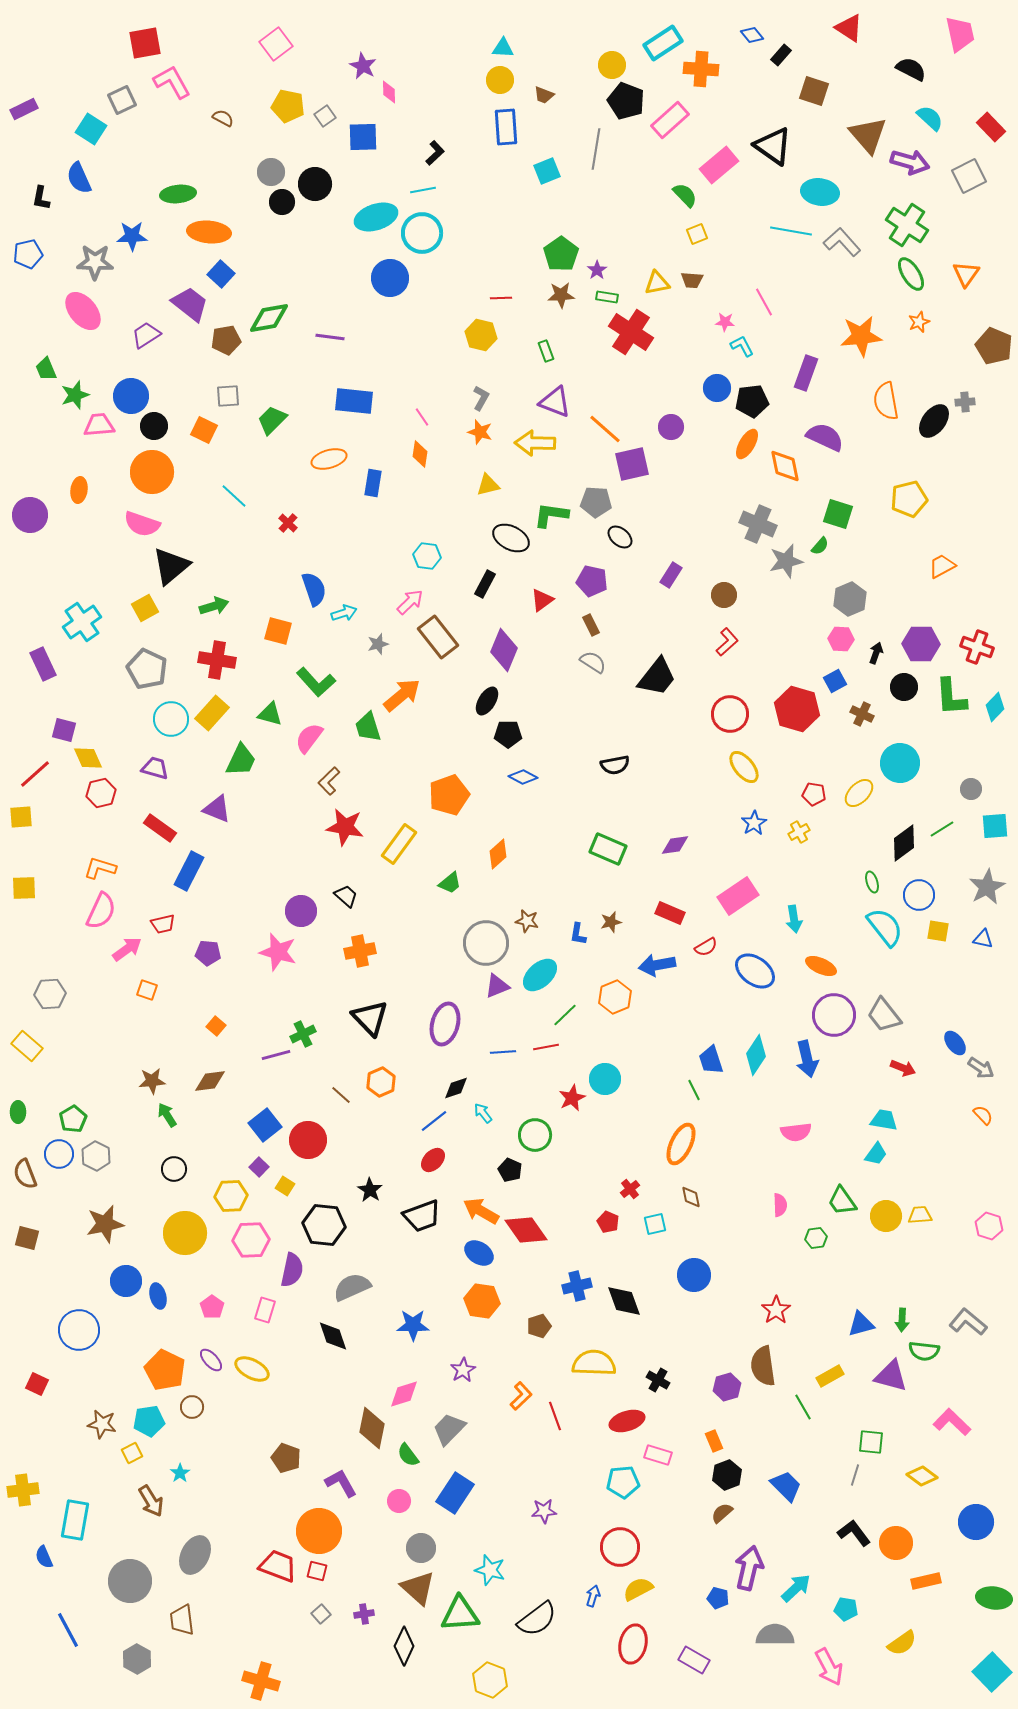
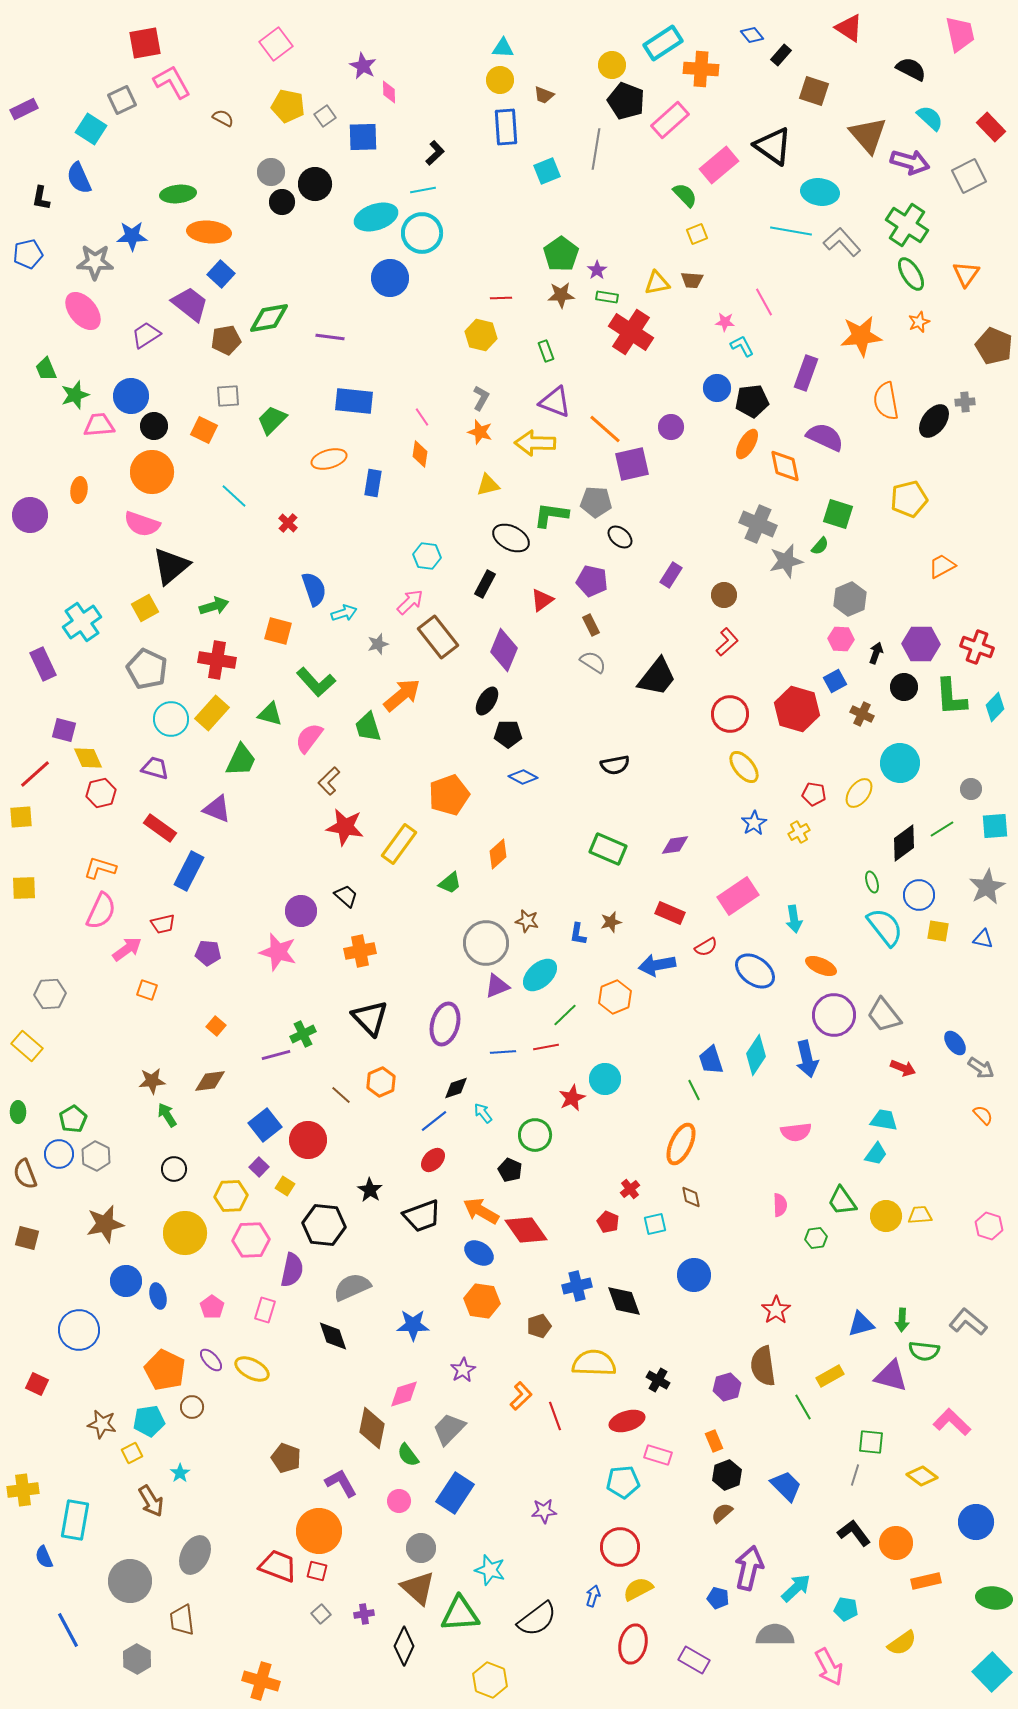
yellow ellipse at (859, 793): rotated 8 degrees counterclockwise
